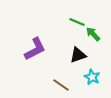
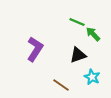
purple L-shape: rotated 30 degrees counterclockwise
